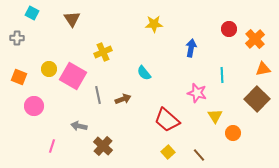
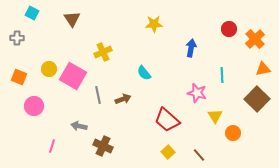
brown cross: rotated 18 degrees counterclockwise
